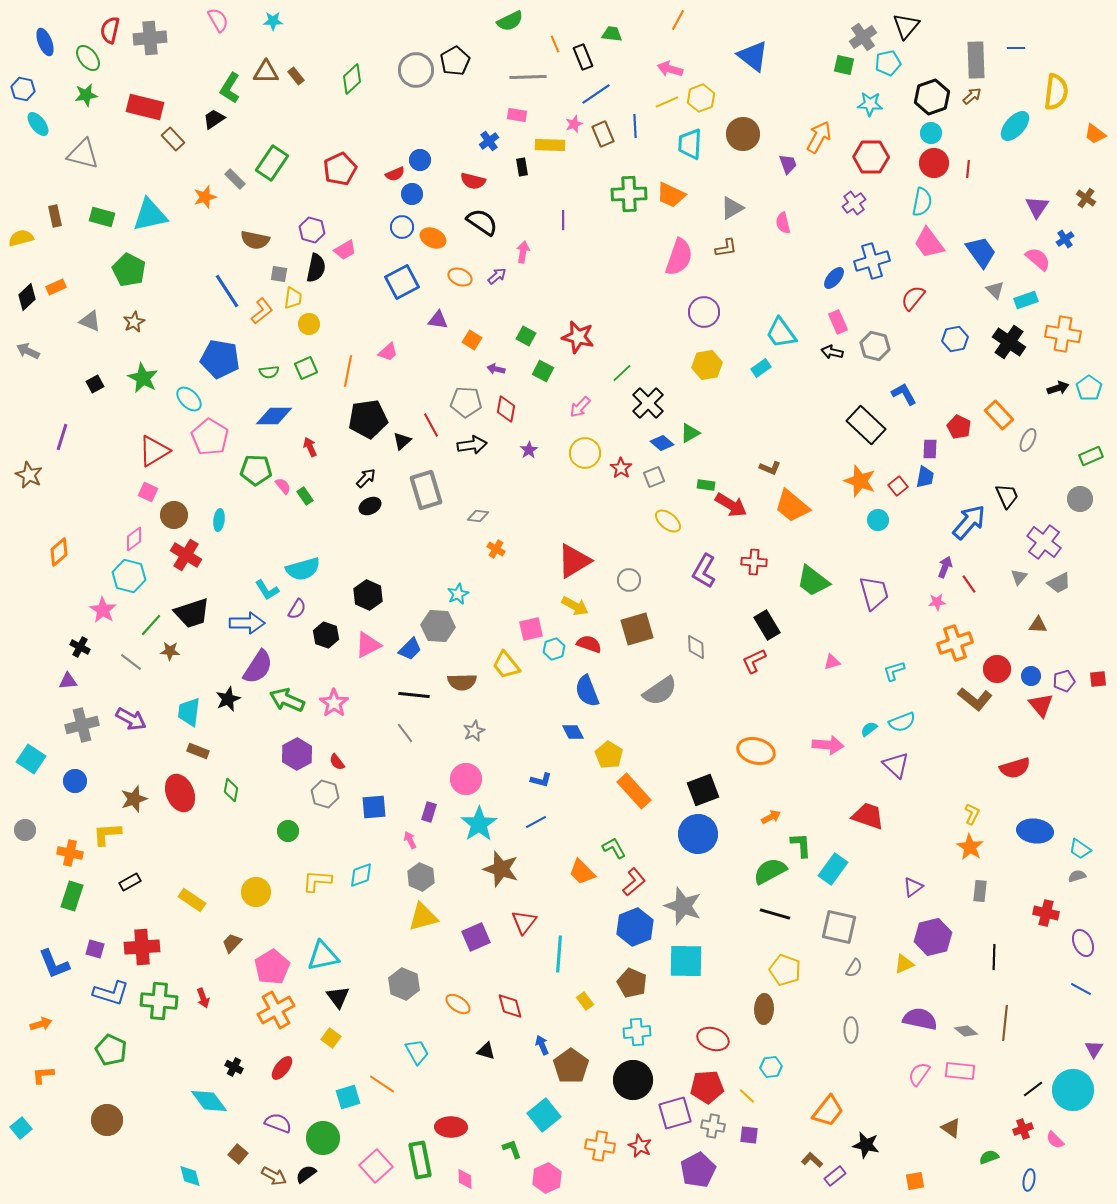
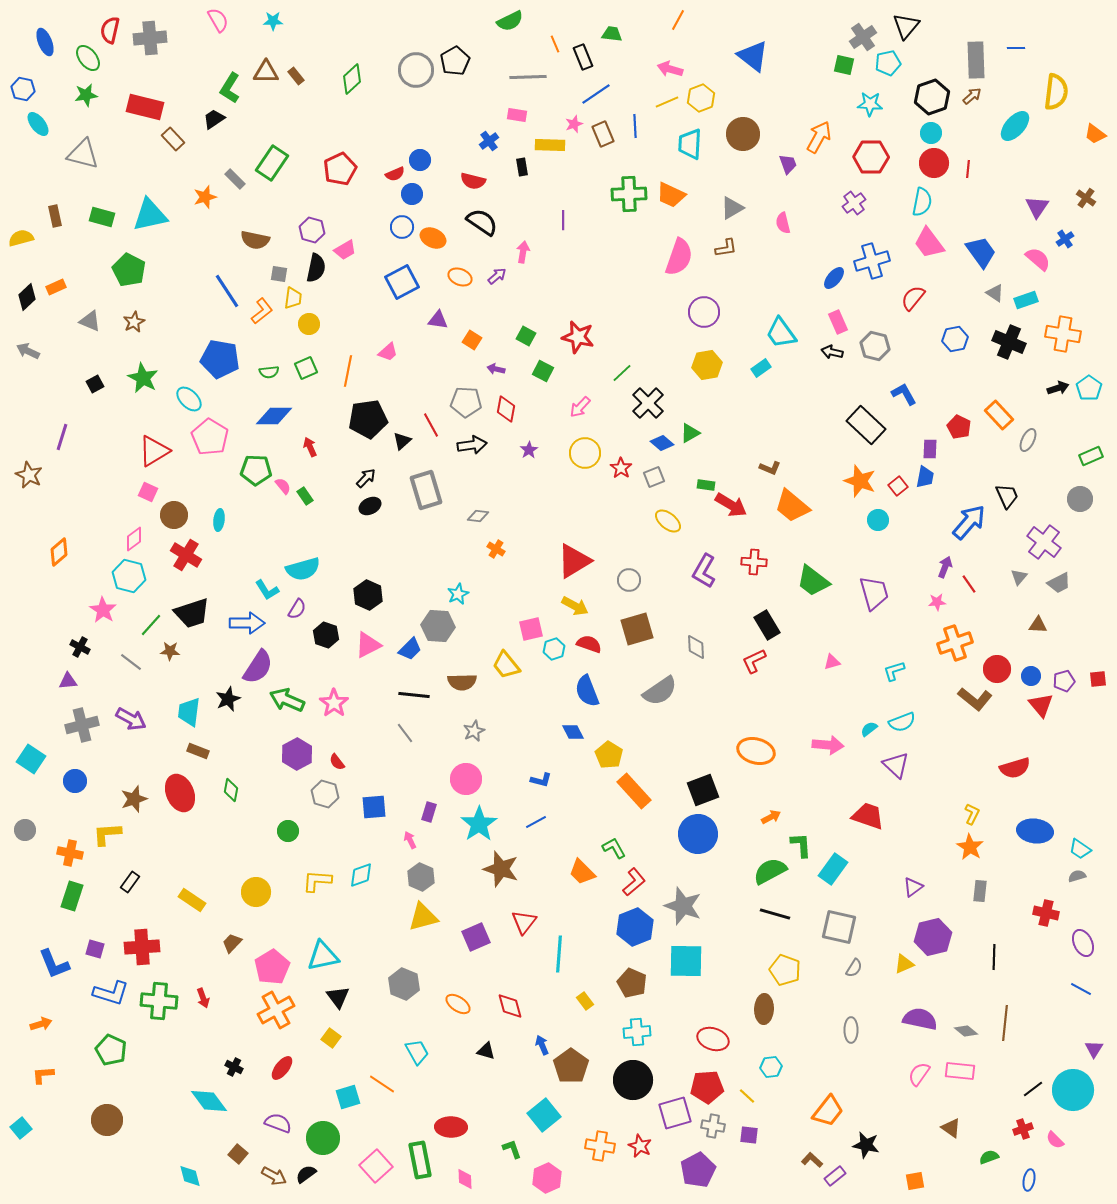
gray triangle at (995, 290): moved 3 px down; rotated 12 degrees counterclockwise
black cross at (1009, 342): rotated 12 degrees counterclockwise
black rectangle at (130, 882): rotated 25 degrees counterclockwise
